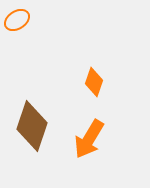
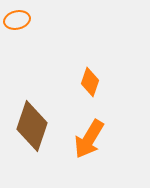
orange ellipse: rotated 20 degrees clockwise
orange diamond: moved 4 px left
